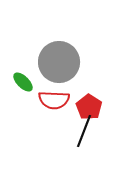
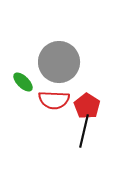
red pentagon: moved 2 px left, 1 px up
black line: rotated 8 degrees counterclockwise
